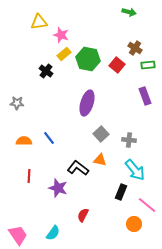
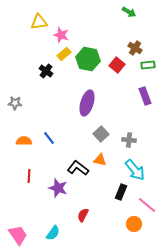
green arrow: rotated 16 degrees clockwise
gray star: moved 2 px left
